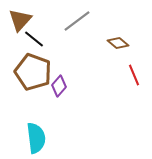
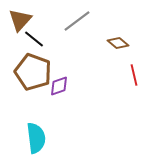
red line: rotated 10 degrees clockwise
purple diamond: rotated 30 degrees clockwise
